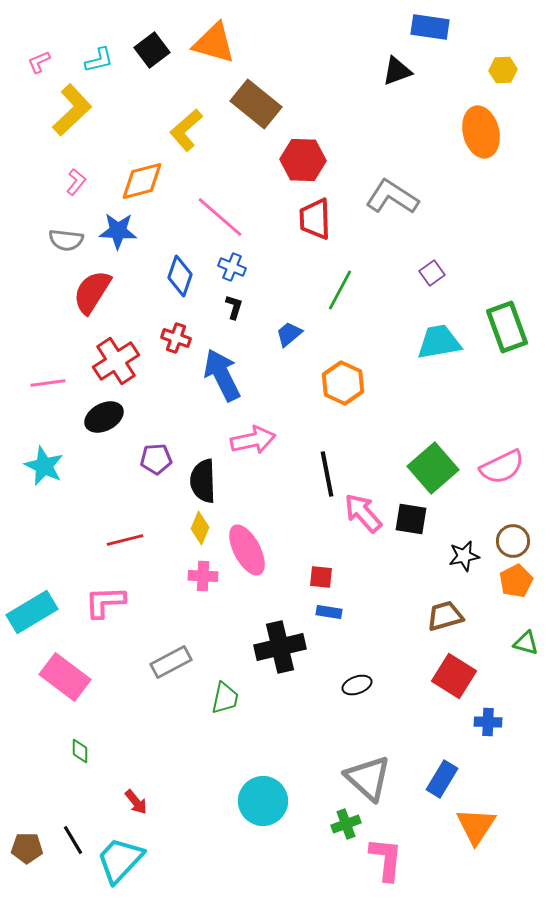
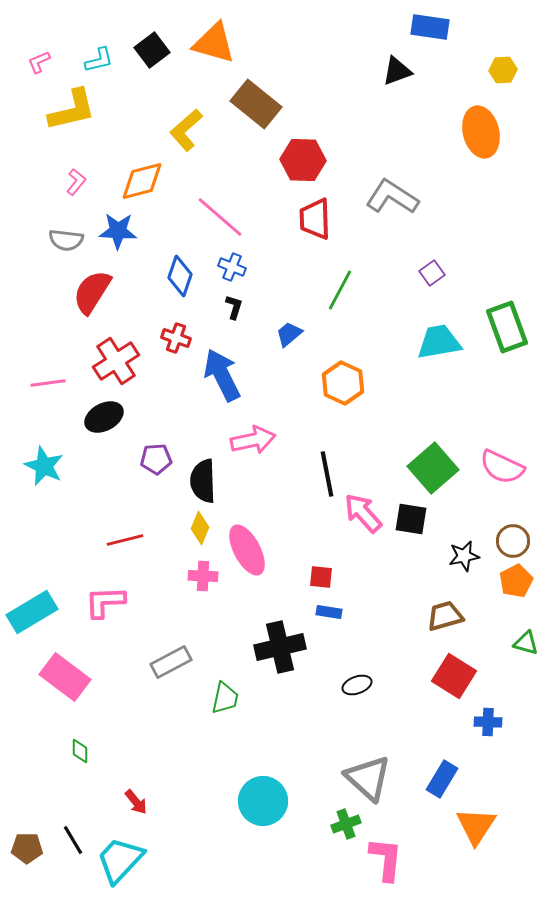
yellow L-shape at (72, 110): rotated 30 degrees clockwise
pink semicircle at (502, 467): rotated 51 degrees clockwise
